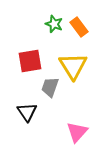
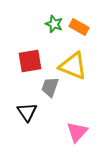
orange rectangle: rotated 24 degrees counterclockwise
yellow triangle: rotated 36 degrees counterclockwise
